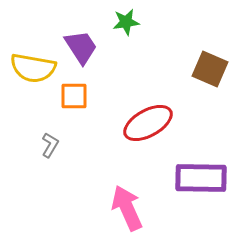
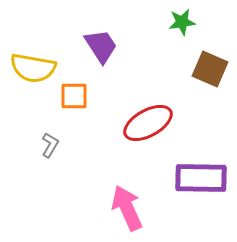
green star: moved 56 px right
purple trapezoid: moved 20 px right, 1 px up
